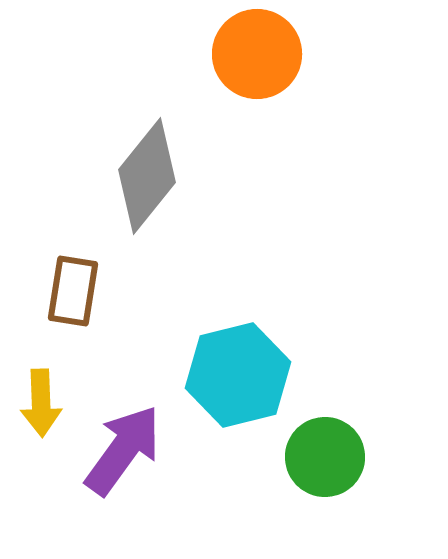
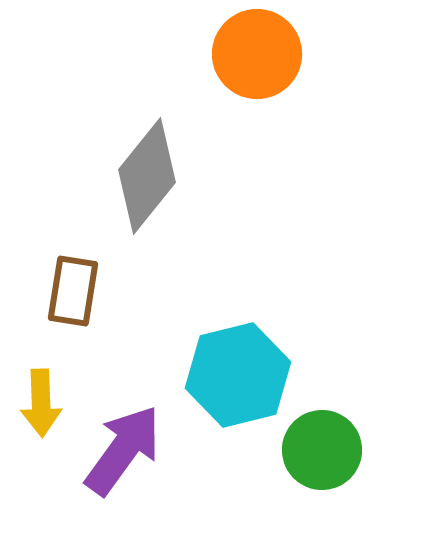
green circle: moved 3 px left, 7 px up
